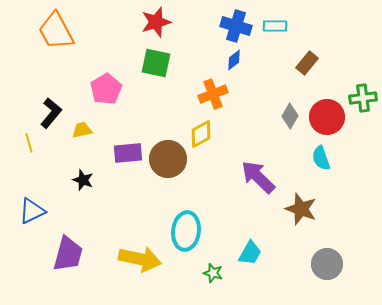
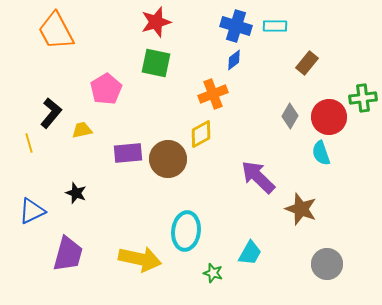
red circle: moved 2 px right
cyan semicircle: moved 5 px up
black star: moved 7 px left, 13 px down
